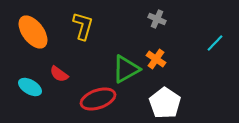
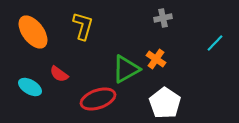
gray cross: moved 6 px right, 1 px up; rotated 36 degrees counterclockwise
